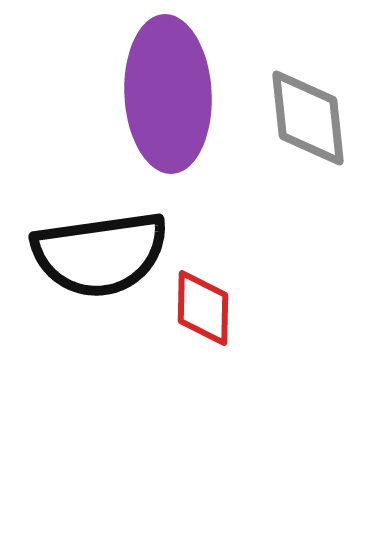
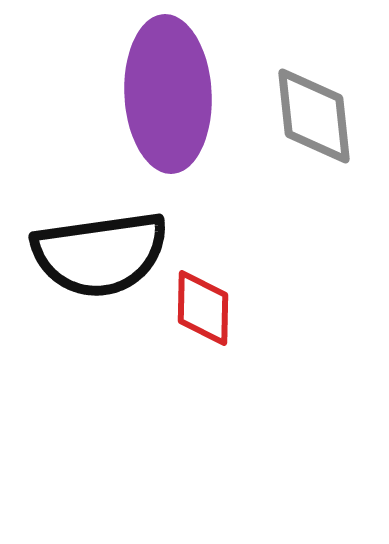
gray diamond: moved 6 px right, 2 px up
